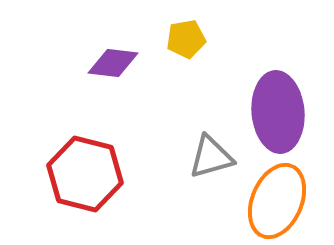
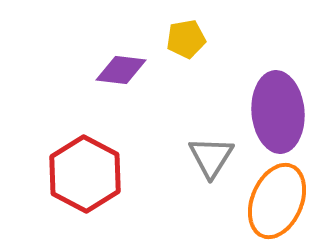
purple diamond: moved 8 px right, 7 px down
gray triangle: rotated 42 degrees counterclockwise
red hexagon: rotated 14 degrees clockwise
